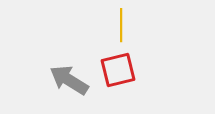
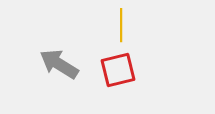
gray arrow: moved 10 px left, 16 px up
